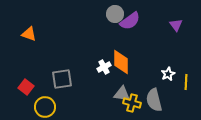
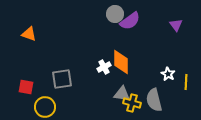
white star: rotated 16 degrees counterclockwise
red square: rotated 28 degrees counterclockwise
